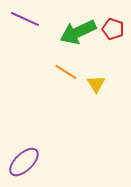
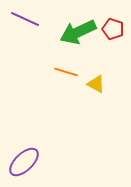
orange line: rotated 15 degrees counterclockwise
yellow triangle: rotated 30 degrees counterclockwise
